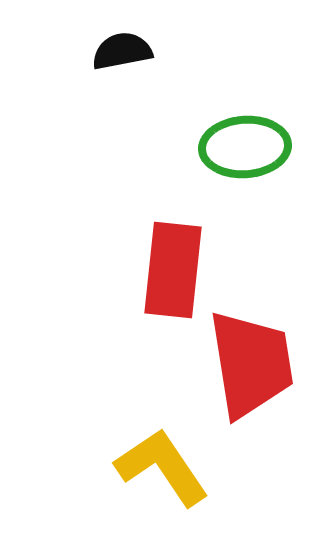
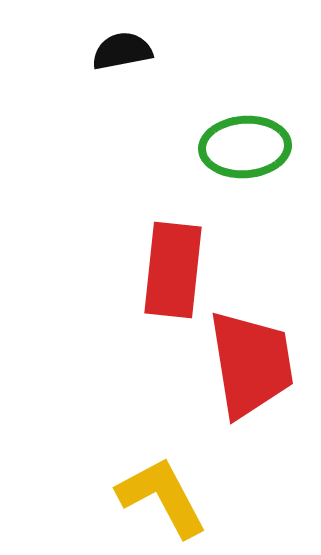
yellow L-shape: moved 30 px down; rotated 6 degrees clockwise
